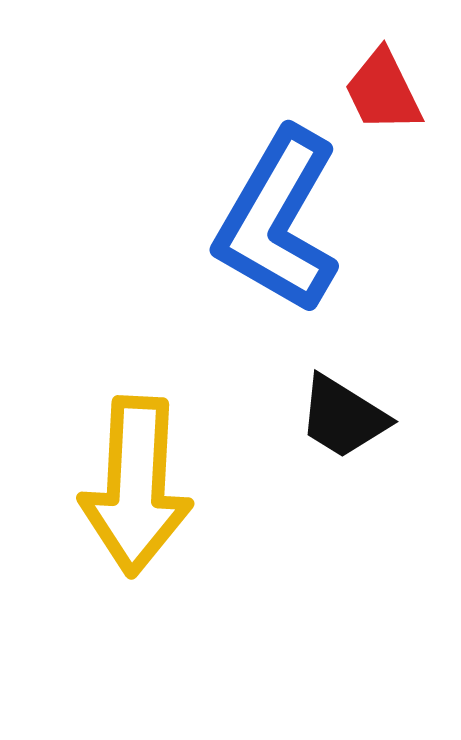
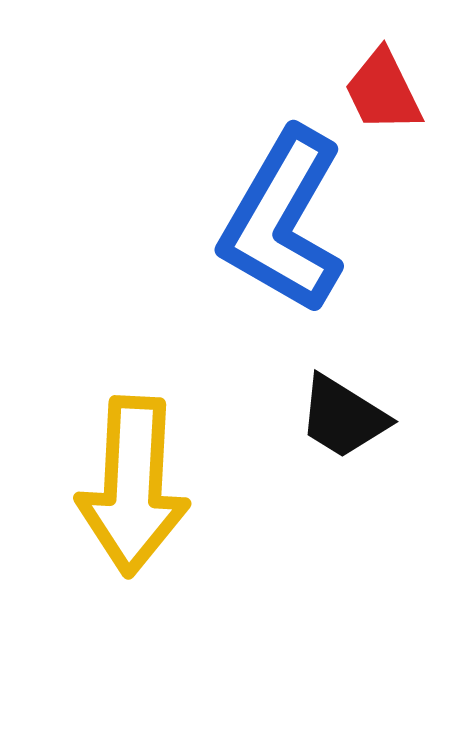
blue L-shape: moved 5 px right
yellow arrow: moved 3 px left
